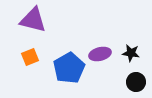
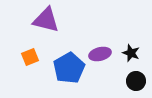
purple triangle: moved 13 px right
black star: rotated 12 degrees clockwise
black circle: moved 1 px up
